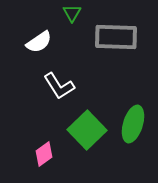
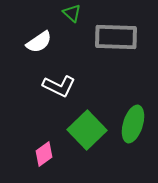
green triangle: rotated 18 degrees counterclockwise
white L-shape: rotated 32 degrees counterclockwise
